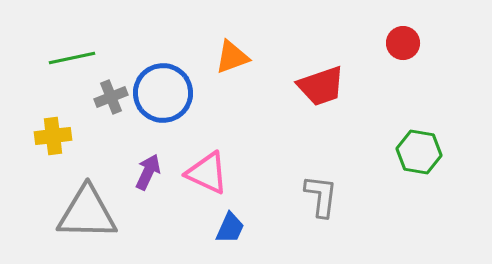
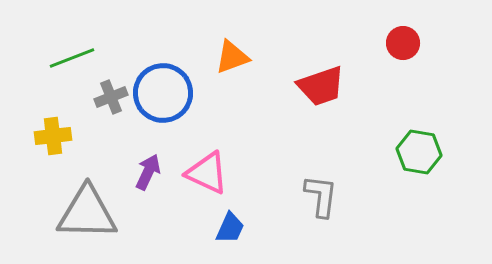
green line: rotated 9 degrees counterclockwise
